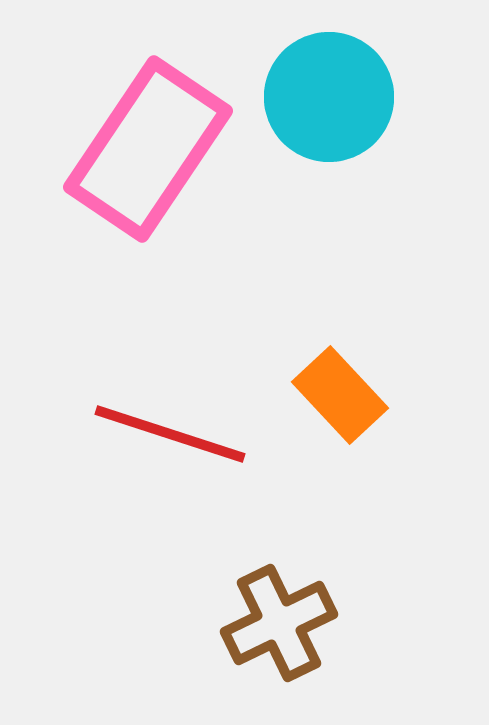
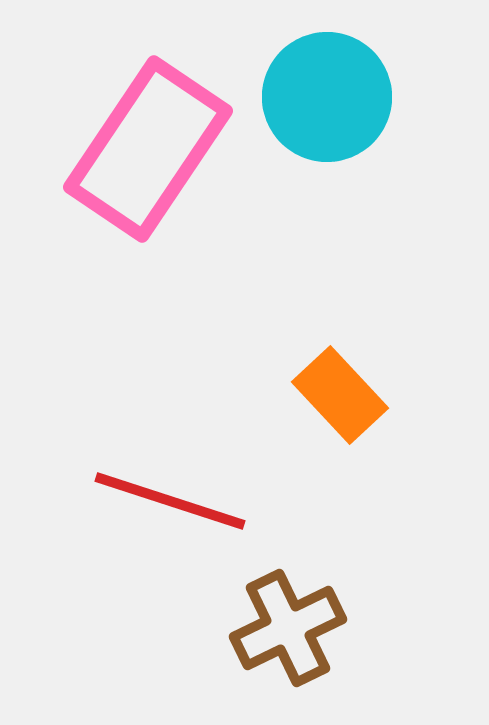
cyan circle: moved 2 px left
red line: moved 67 px down
brown cross: moved 9 px right, 5 px down
